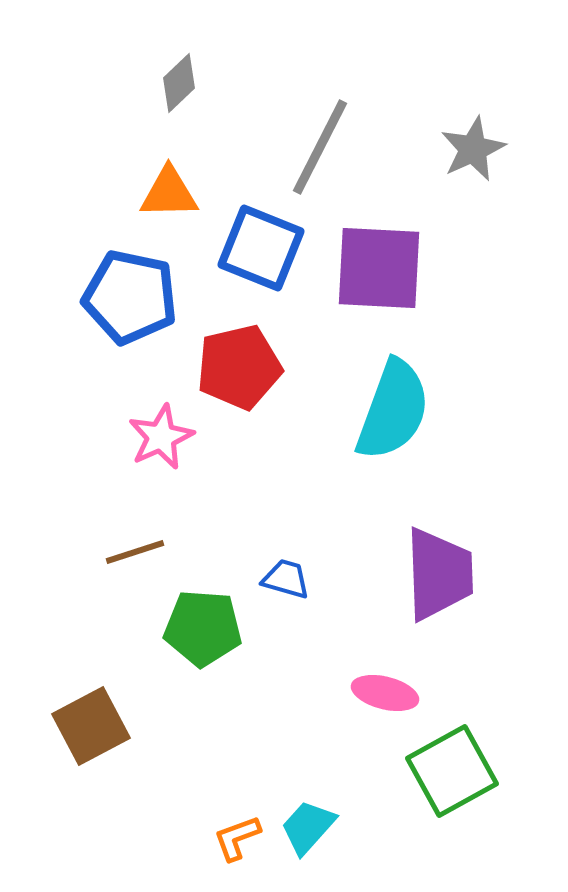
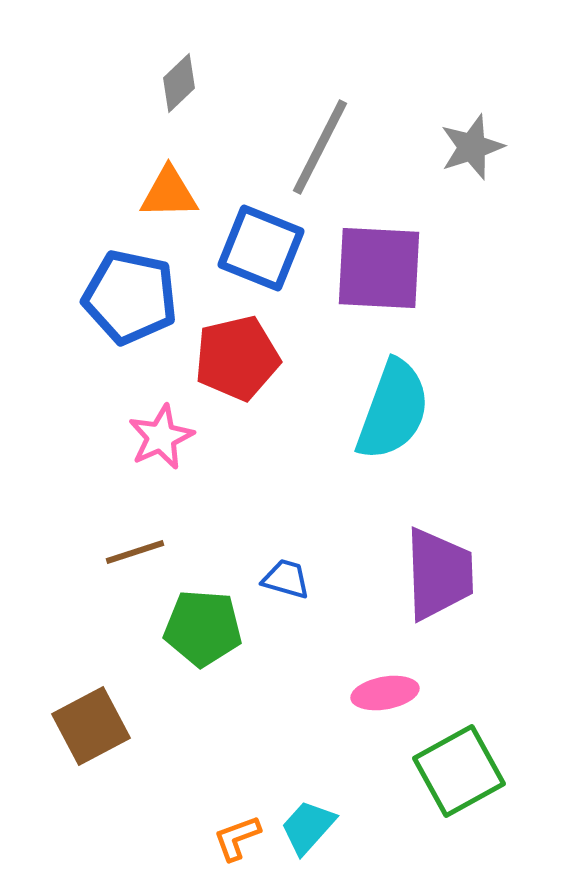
gray star: moved 1 px left, 2 px up; rotated 6 degrees clockwise
red pentagon: moved 2 px left, 9 px up
pink ellipse: rotated 24 degrees counterclockwise
green square: moved 7 px right
